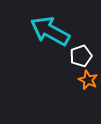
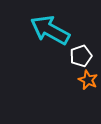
cyan arrow: moved 1 px up
